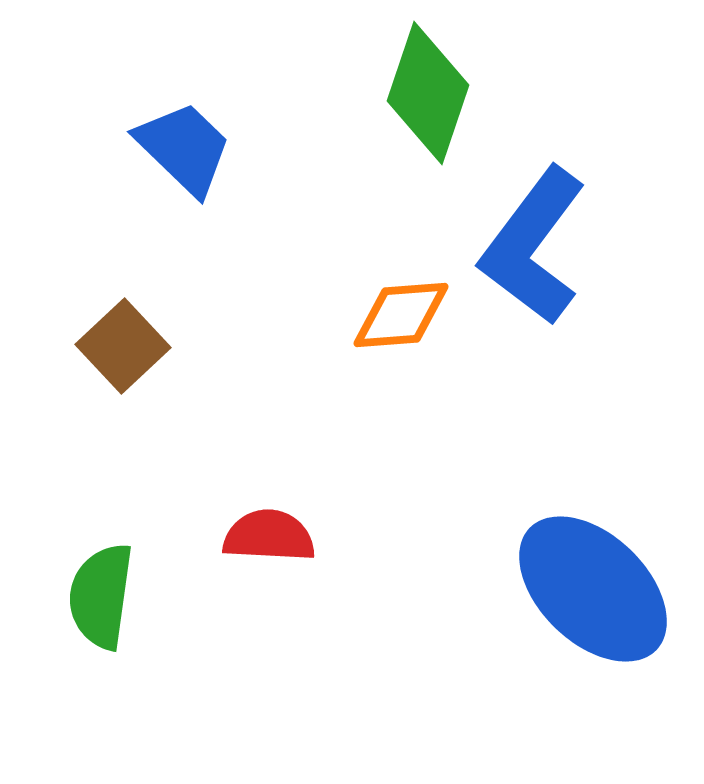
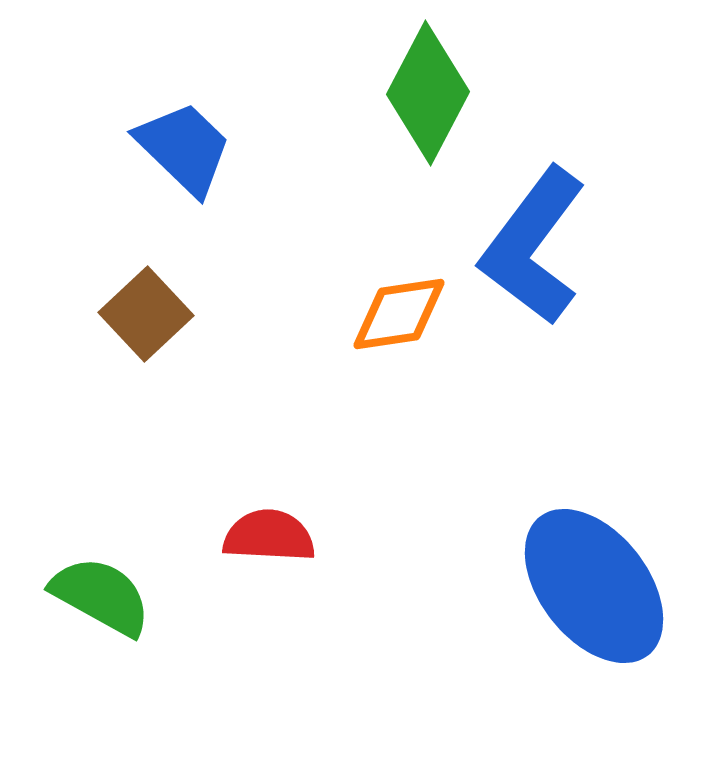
green diamond: rotated 9 degrees clockwise
orange diamond: moved 2 px left, 1 px up; rotated 4 degrees counterclockwise
brown square: moved 23 px right, 32 px up
blue ellipse: moved 1 px right, 3 px up; rotated 8 degrees clockwise
green semicircle: rotated 111 degrees clockwise
